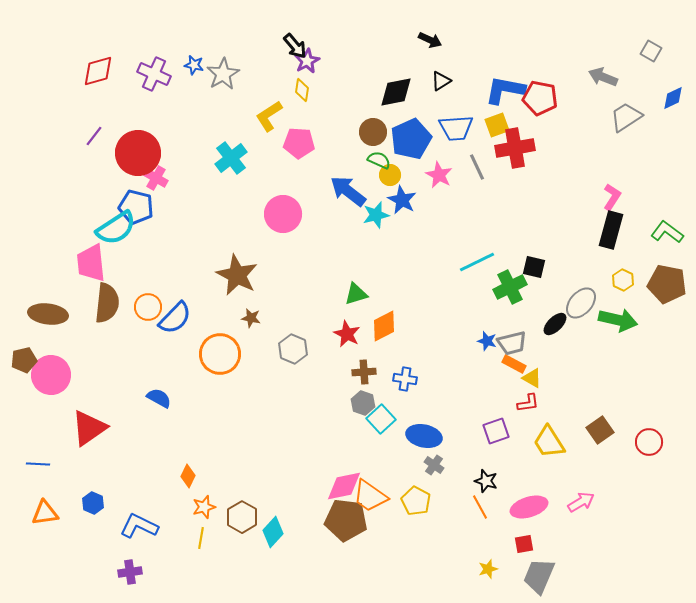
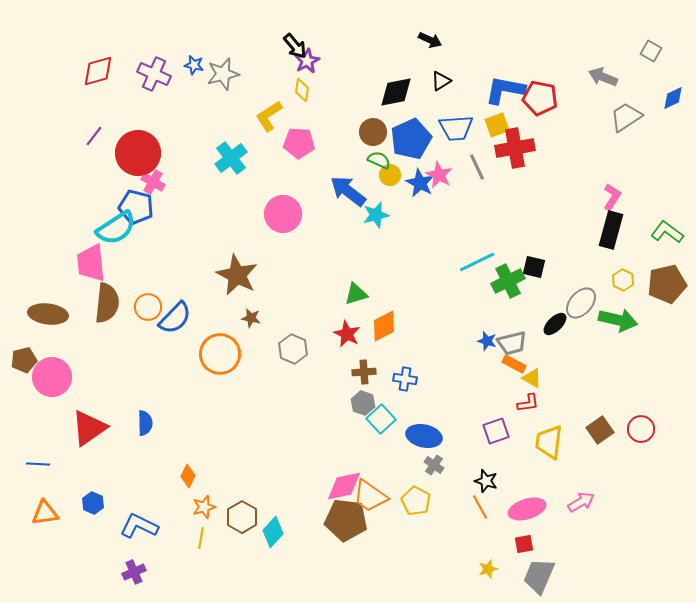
gray star at (223, 74): rotated 16 degrees clockwise
pink cross at (156, 178): moved 3 px left, 4 px down
blue star at (402, 200): moved 18 px right, 17 px up
brown pentagon at (667, 284): rotated 24 degrees counterclockwise
green cross at (510, 287): moved 2 px left, 6 px up
pink circle at (51, 375): moved 1 px right, 2 px down
blue semicircle at (159, 398): moved 14 px left, 25 px down; rotated 60 degrees clockwise
yellow trapezoid at (549, 442): rotated 39 degrees clockwise
red circle at (649, 442): moved 8 px left, 13 px up
pink ellipse at (529, 507): moved 2 px left, 2 px down
purple cross at (130, 572): moved 4 px right; rotated 15 degrees counterclockwise
